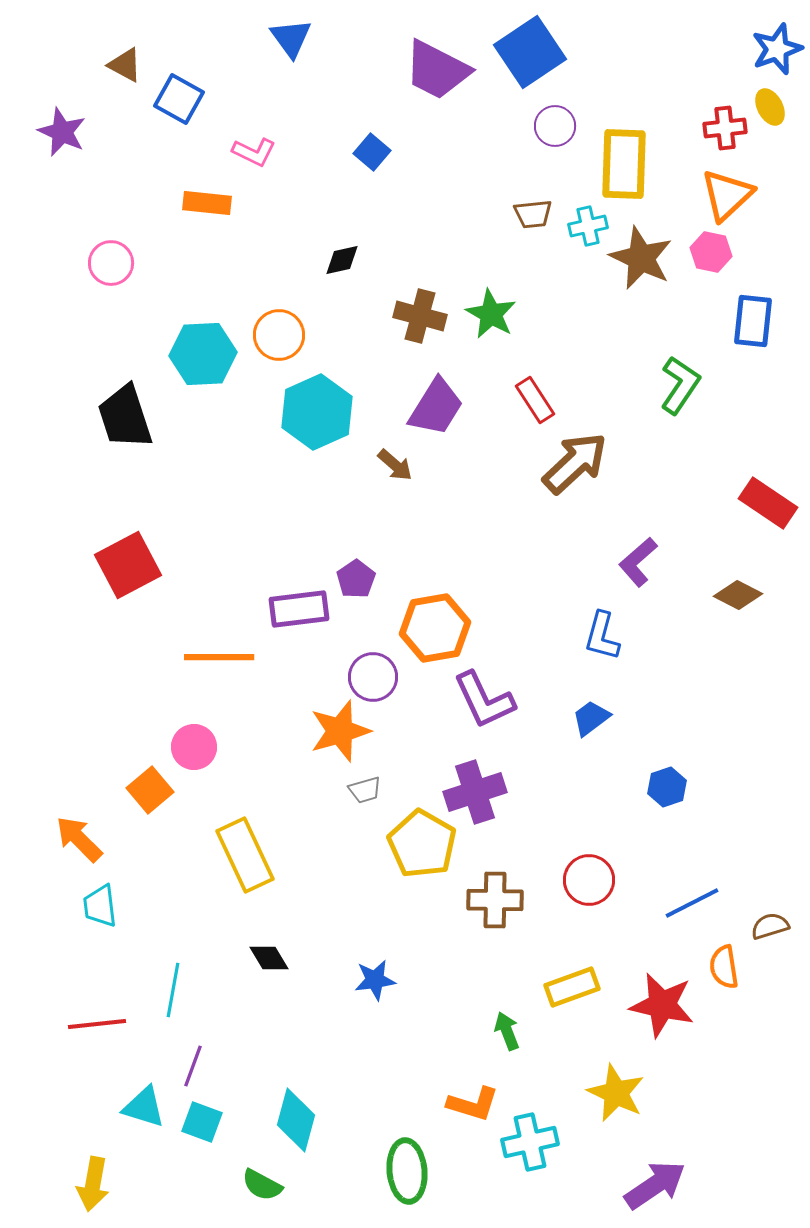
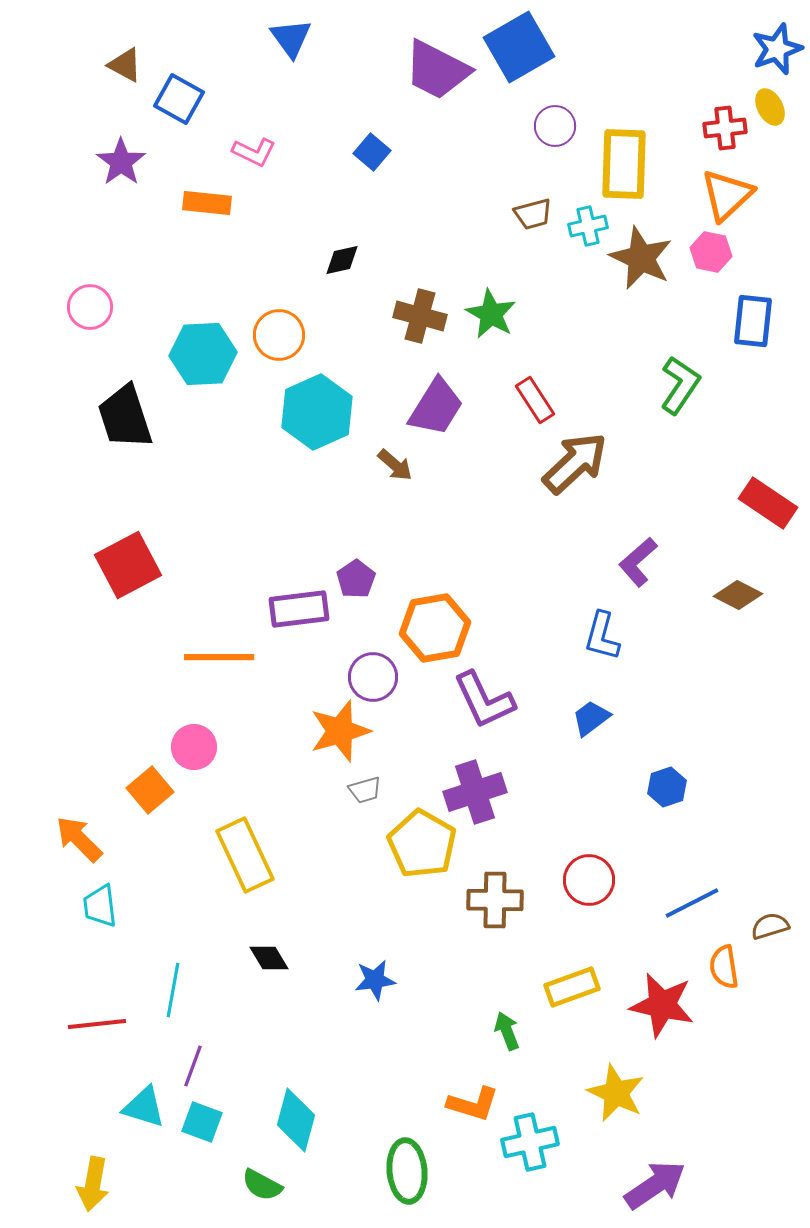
blue square at (530, 52): moved 11 px left, 5 px up; rotated 4 degrees clockwise
purple star at (62, 132): moved 59 px right, 30 px down; rotated 12 degrees clockwise
brown trapezoid at (533, 214): rotated 9 degrees counterclockwise
pink circle at (111, 263): moved 21 px left, 44 px down
